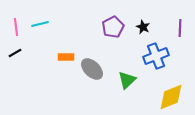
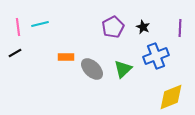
pink line: moved 2 px right
green triangle: moved 4 px left, 11 px up
